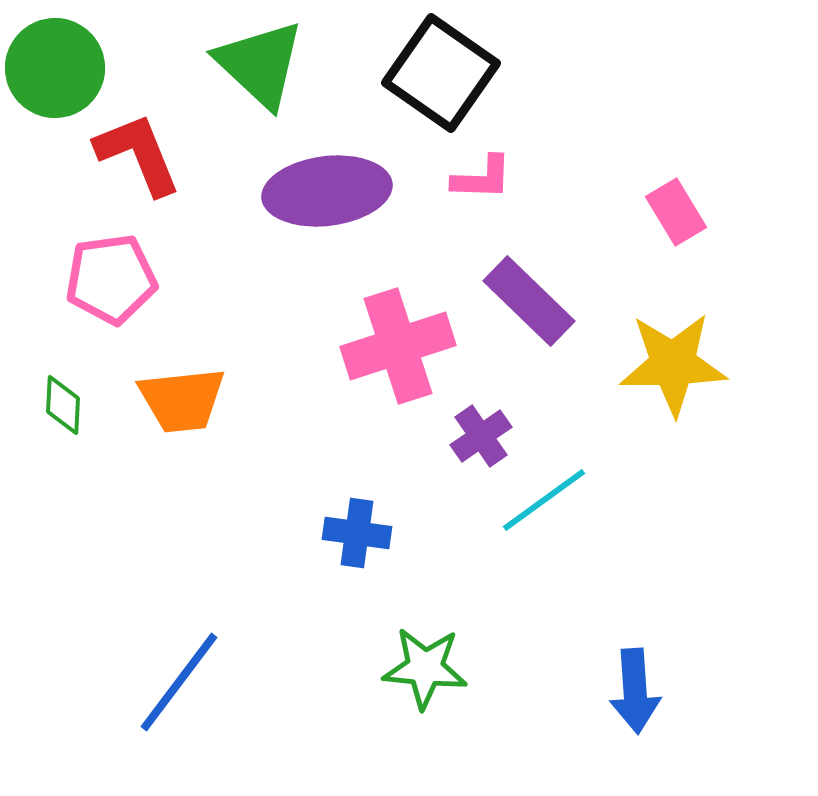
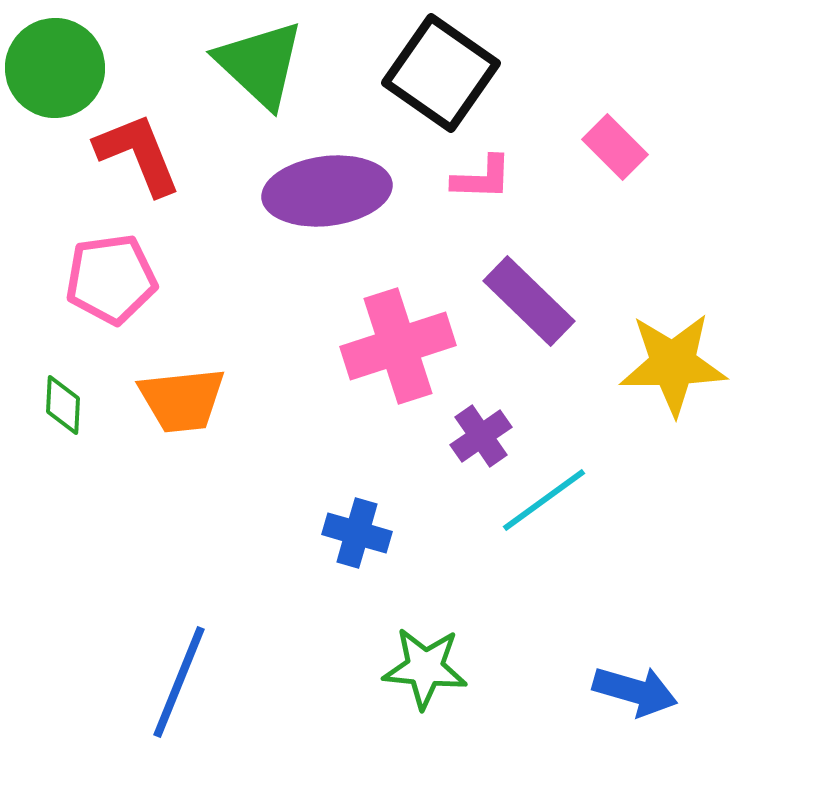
pink rectangle: moved 61 px left, 65 px up; rotated 14 degrees counterclockwise
blue cross: rotated 8 degrees clockwise
blue line: rotated 15 degrees counterclockwise
blue arrow: rotated 70 degrees counterclockwise
